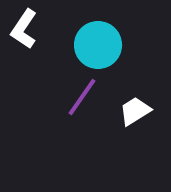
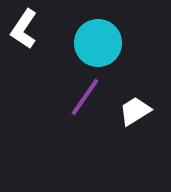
cyan circle: moved 2 px up
purple line: moved 3 px right
